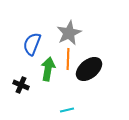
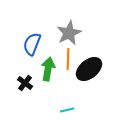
black cross: moved 4 px right, 2 px up; rotated 14 degrees clockwise
